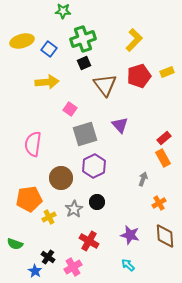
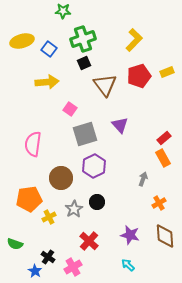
red cross: rotated 12 degrees clockwise
